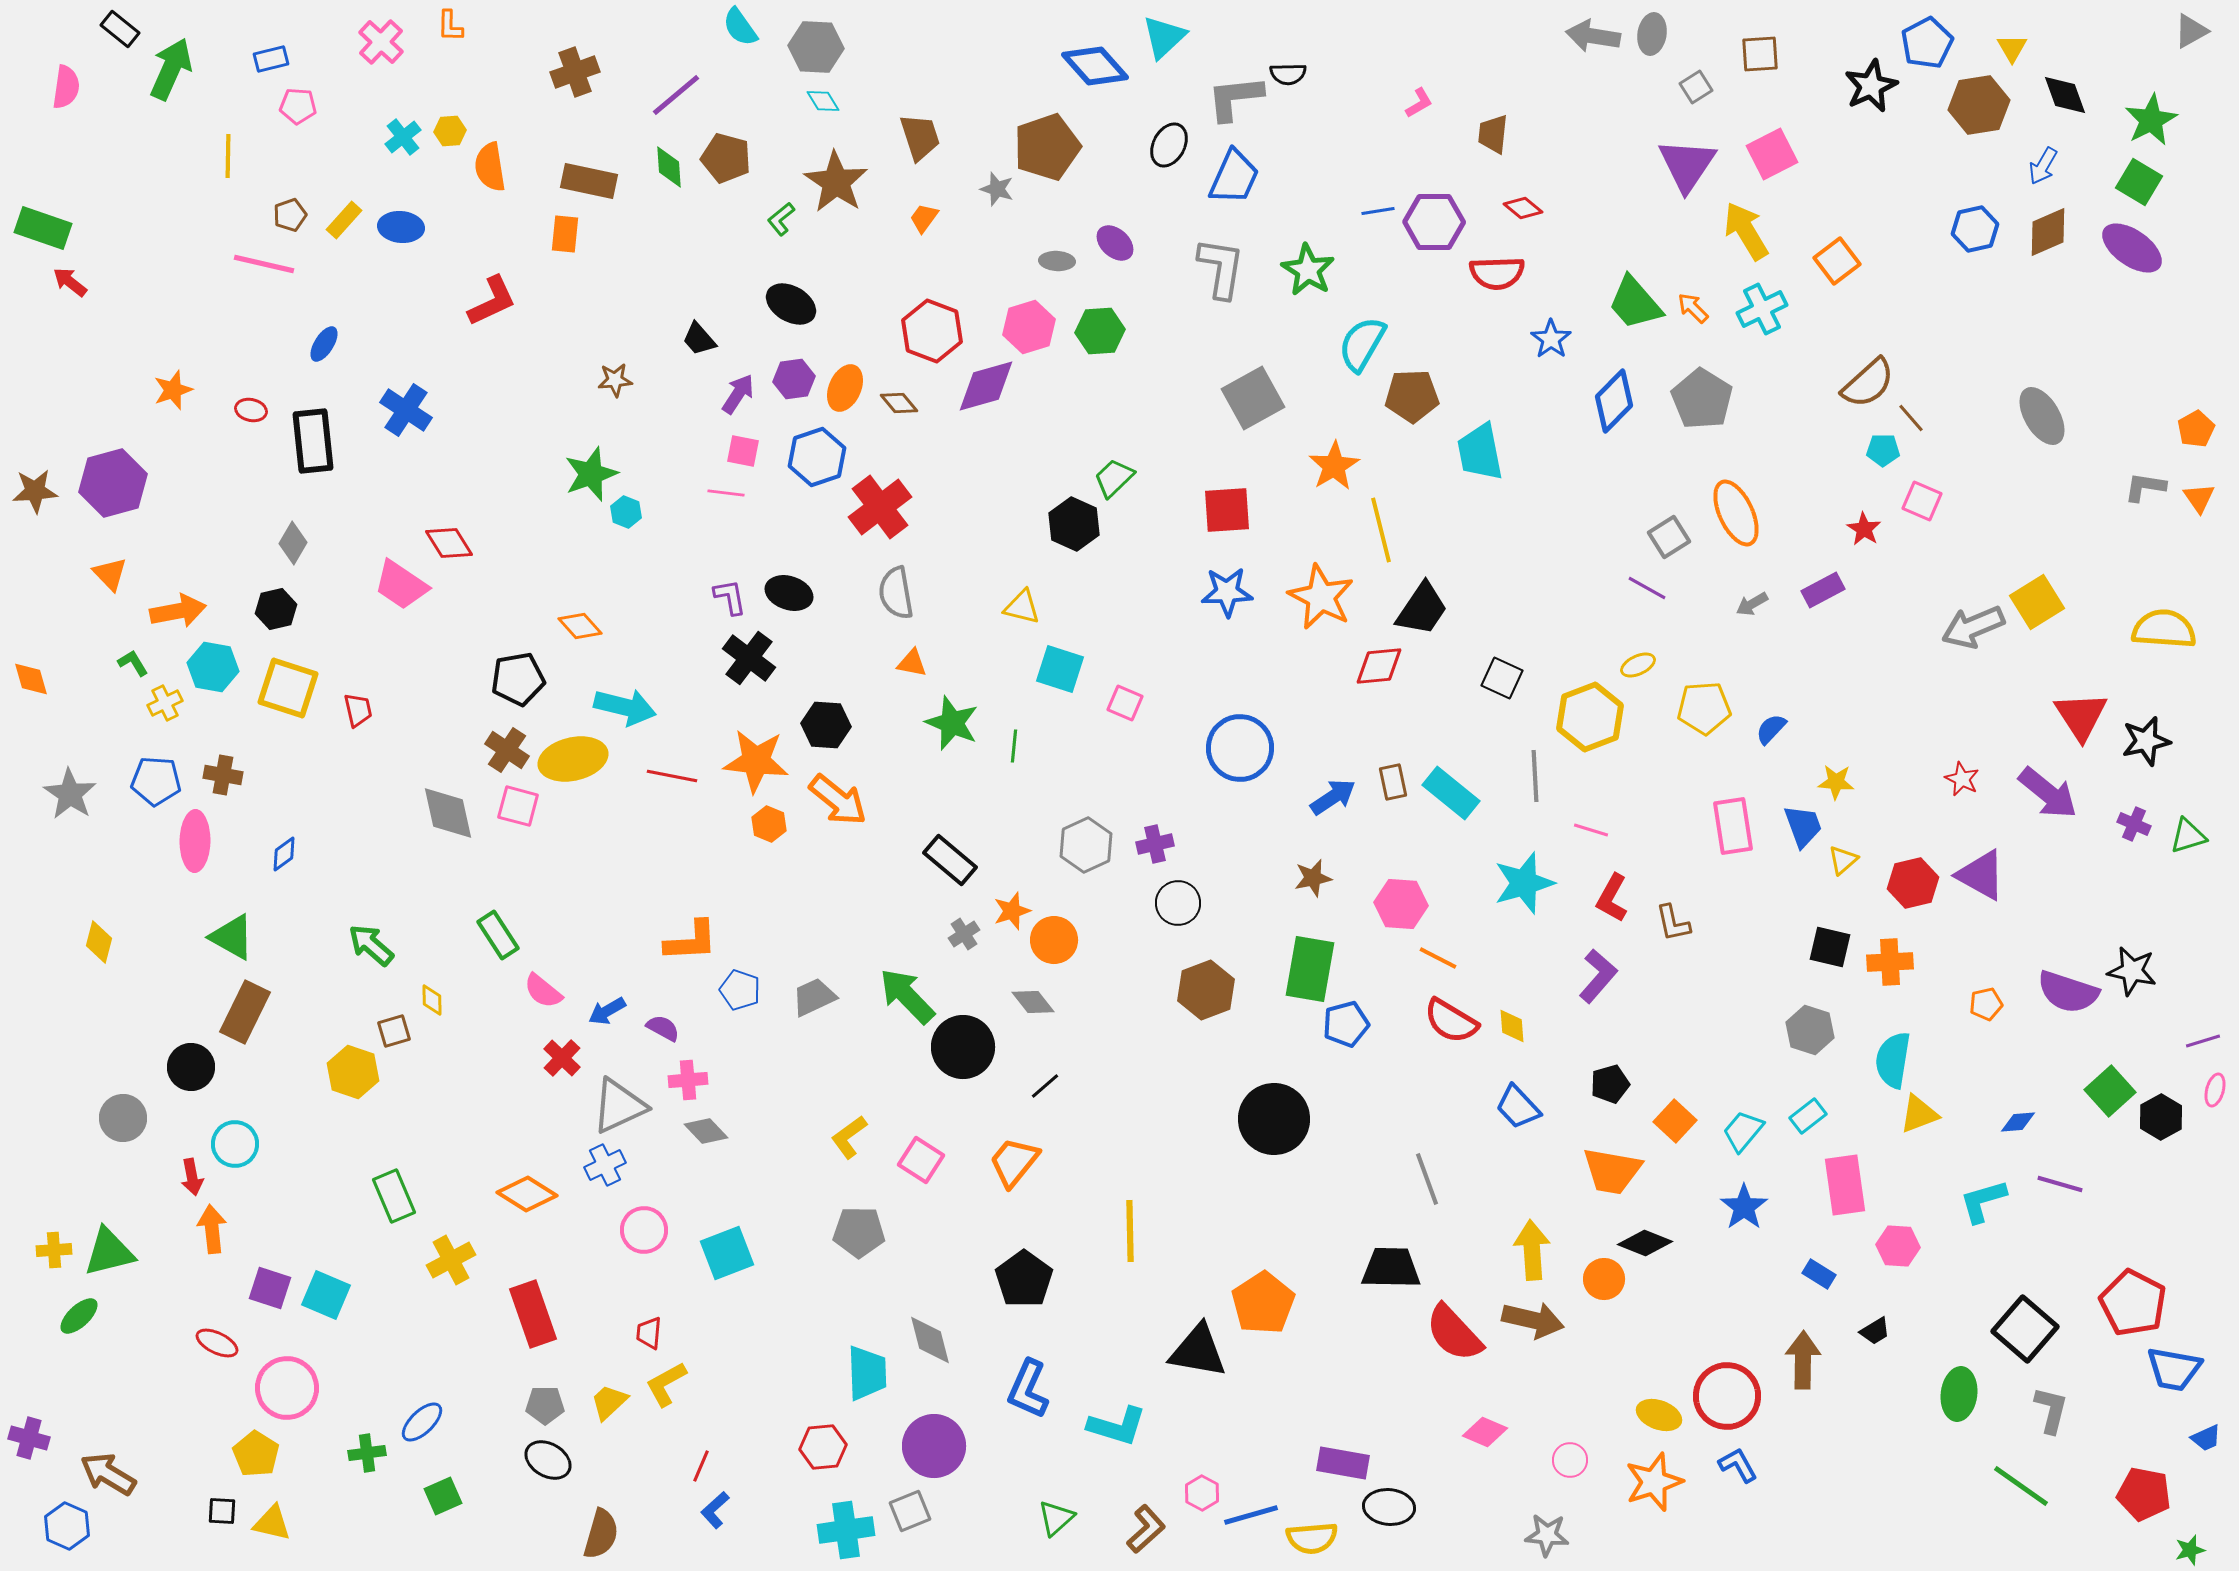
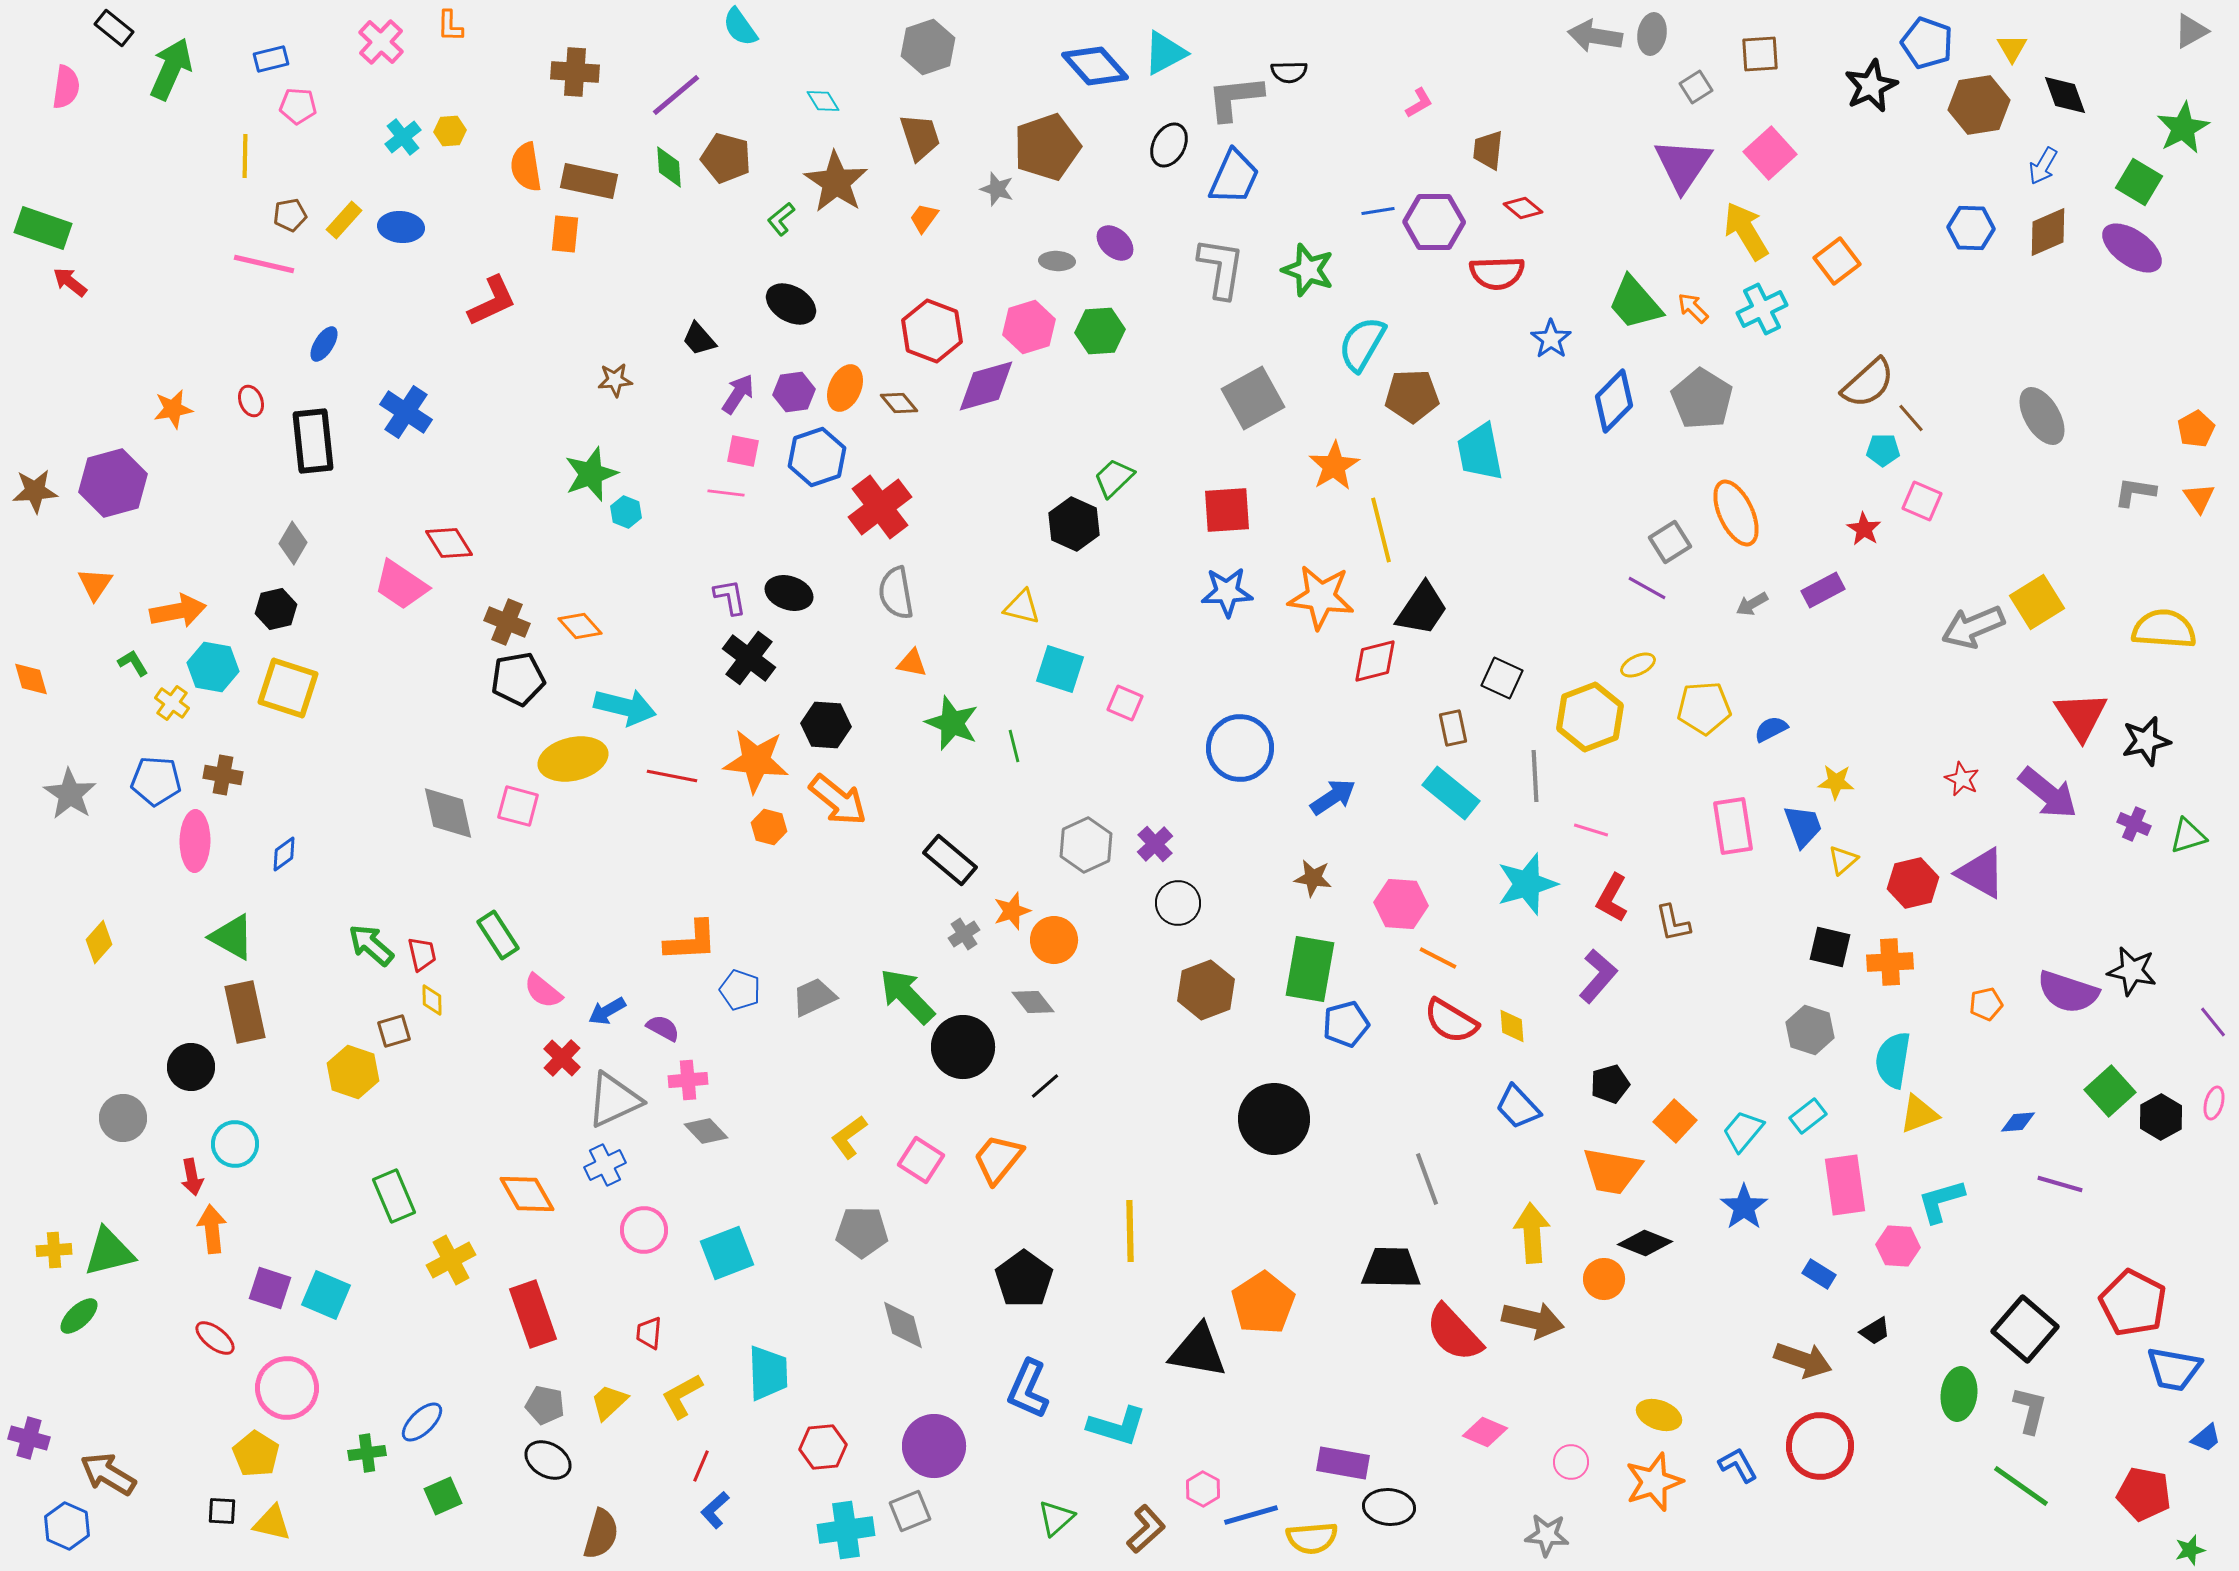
black rectangle at (120, 29): moved 6 px left, 1 px up
gray arrow at (1593, 36): moved 2 px right
cyan triangle at (1164, 37): moved 1 px right, 16 px down; rotated 15 degrees clockwise
blue pentagon at (1927, 43): rotated 24 degrees counterclockwise
gray hexagon at (816, 47): moved 112 px right; rotated 22 degrees counterclockwise
brown cross at (575, 72): rotated 24 degrees clockwise
black semicircle at (1288, 74): moved 1 px right, 2 px up
green star at (2151, 120): moved 32 px right, 8 px down
brown trapezoid at (1493, 134): moved 5 px left, 16 px down
pink square at (1772, 154): moved 2 px left, 1 px up; rotated 15 degrees counterclockwise
yellow line at (228, 156): moved 17 px right
purple triangle at (1687, 165): moved 4 px left
orange semicircle at (490, 167): moved 36 px right
brown pentagon at (290, 215): rotated 8 degrees clockwise
blue hexagon at (1975, 229): moved 4 px left, 1 px up; rotated 15 degrees clockwise
green star at (1308, 270): rotated 12 degrees counterclockwise
purple hexagon at (794, 379): moved 13 px down
orange star at (173, 390): moved 19 px down; rotated 9 degrees clockwise
red ellipse at (251, 410): moved 9 px up; rotated 56 degrees clockwise
blue cross at (406, 410): moved 2 px down
gray L-shape at (2145, 487): moved 10 px left, 5 px down
gray square at (1669, 537): moved 1 px right, 5 px down
orange triangle at (110, 574): moved 15 px left, 10 px down; rotated 18 degrees clockwise
orange star at (1321, 597): rotated 20 degrees counterclockwise
red diamond at (1379, 666): moved 4 px left, 5 px up; rotated 9 degrees counterclockwise
yellow cross at (165, 703): moved 7 px right; rotated 28 degrees counterclockwise
red trapezoid at (358, 710): moved 64 px right, 244 px down
blue semicircle at (1771, 729): rotated 20 degrees clockwise
green line at (1014, 746): rotated 20 degrees counterclockwise
brown cross at (507, 750): moved 128 px up; rotated 12 degrees counterclockwise
brown rectangle at (1393, 782): moved 60 px right, 54 px up
orange hexagon at (769, 824): moved 3 px down; rotated 8 degrees counterclockwise
purple cross at (1155, 844): rotated 30 degrees counterclockwise
purple triangle at (1981, 875): moved 2 px up
brown star at (1313, 878): rotated 21 degrees clockwise
cyan star at (1524, 883): moved 3 px right, 1 px down
yellow diamond at (99, 942): rotated 27 degrees clockwise
brown rectangle at (245, 1012): rotated 38 degrees counterclockwise
purple line at (2203, 1041): moved 10 px right, 19 px up; rotated 68 degrees clockwise
pink ellipse at (2215, 1090): moved 1 px left, 13 px down
gray triangle at (619, 1106): moved 5 px left, 6 px up
orange trapezoid at (1014, 1162): moved 16 px left, 3 px up
orange diamond at (527, 1194): rotated 28 degrees clockwise
cyan L-shape at (1983, 1201): moved 42 px left
gray pentagon at (859, 1232): moved 3 px right
yellow arrow at (1532, 1250): moved 17 px up
gray diamond at (930, 1340): moved 27 px left, 15 px up
red ellipse at (217, 1343): moved 2 px left, 5 px up; rotated 12 degrees clockwise
brown arrow at (1803, 1360): rotated 108 degrees clockwise
cyan trapezoid at (867, 1373): moved 99 px left
yellow L-shape at (666, 1384): moved 16 px right, 12 px down
red circle at (1727, 1396): moved 93 px right, 50 px down
gray pentagon at (545, 1405): rotated 12 degrees clockwise
gray L-shape at (2051, 1410): moved 21 px left
blue trapezoid at (2206, 1438): rotated 16 degrees counterclockwise
pink circle at (1570, 1460): moved 1 px right, 2 px down
pink hexagon at (1202, 1493): moved 1 px right, 4 px up
